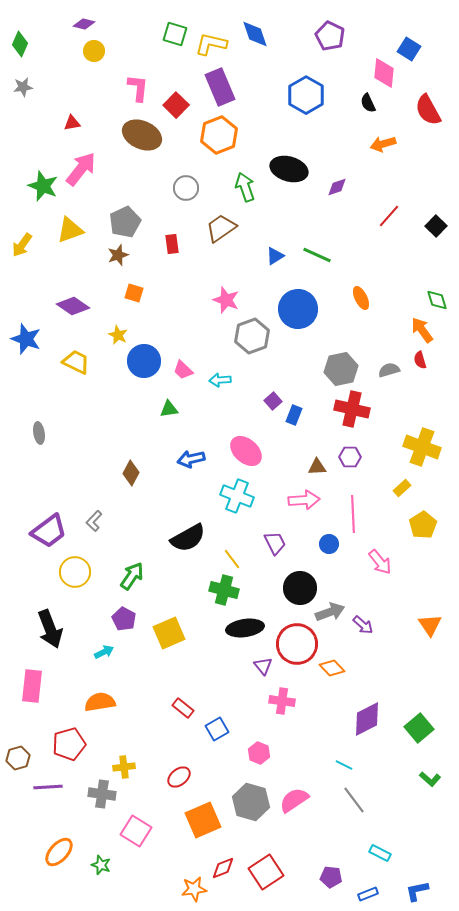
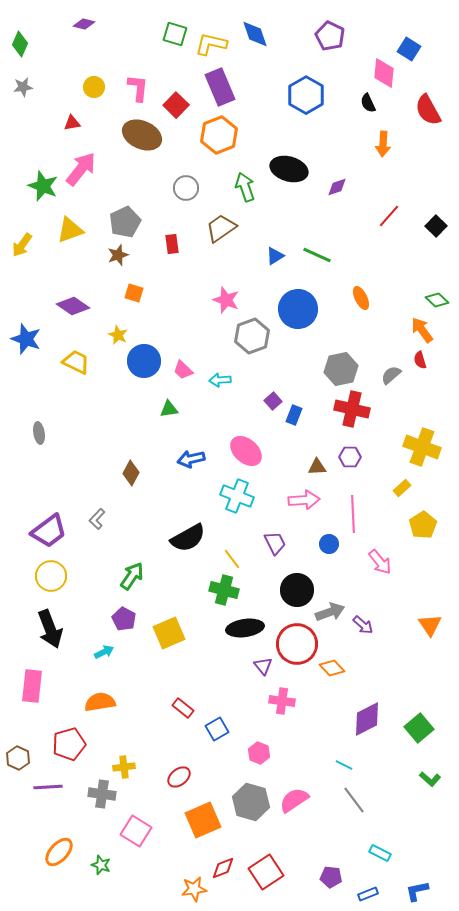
yellow circle at (94, 51): moved 36 px down
orange arrow at (383, 144): rotated 70 degrees counterclockwise
green diamond at (437, 300): rotated 30 degrees counterclockwise
gray semicircle at (389, 370): moved 2 px right, 5 px down; rotated 25 degrees counterclockwise
gray L-shape at (94, 521): moved 3 px right, 2 px up
yellow circle at (75, 572): moved 24 px left, 4 px down
black circle at (300, 588): moved 3 px left, 2 px down
brown hexagon at (18, 758): rotated 20 degrees counterclockwise
